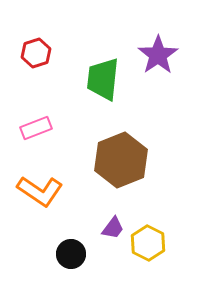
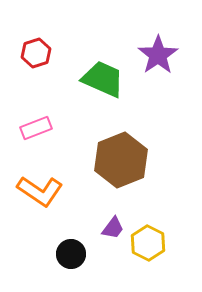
green trapezoid: rotated 108 degrees clockwise
